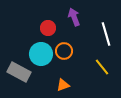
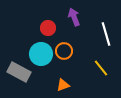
yellow line: moved 1 px left, 1 px down
